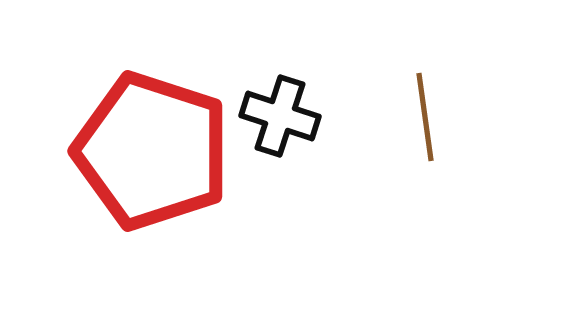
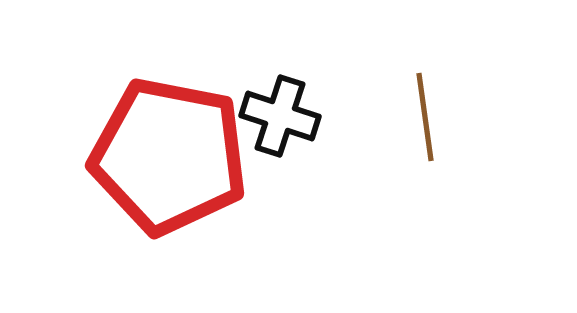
red pentagon: moved 17 px right, 5 px down; rotated 7 degrees counterclockwise
